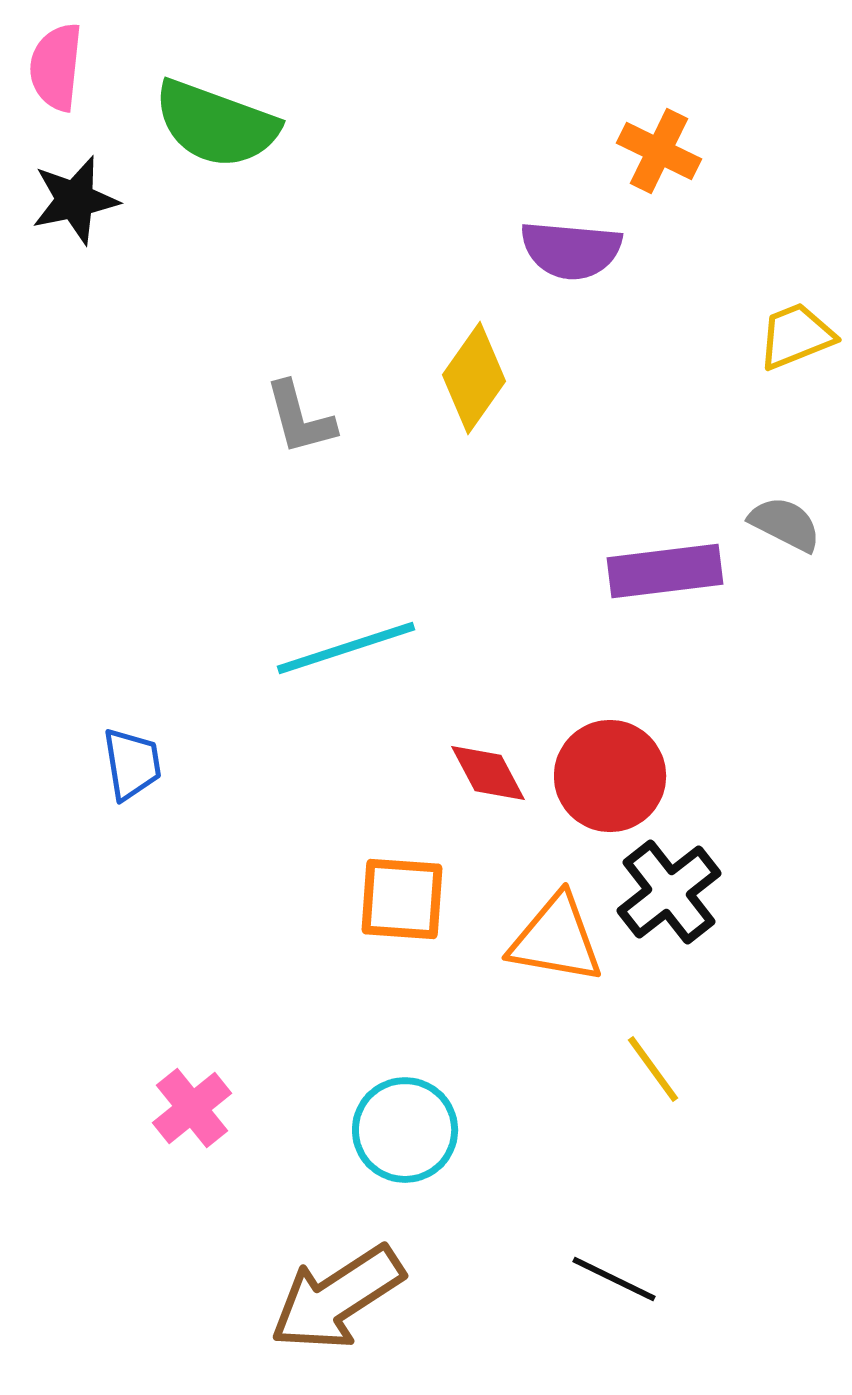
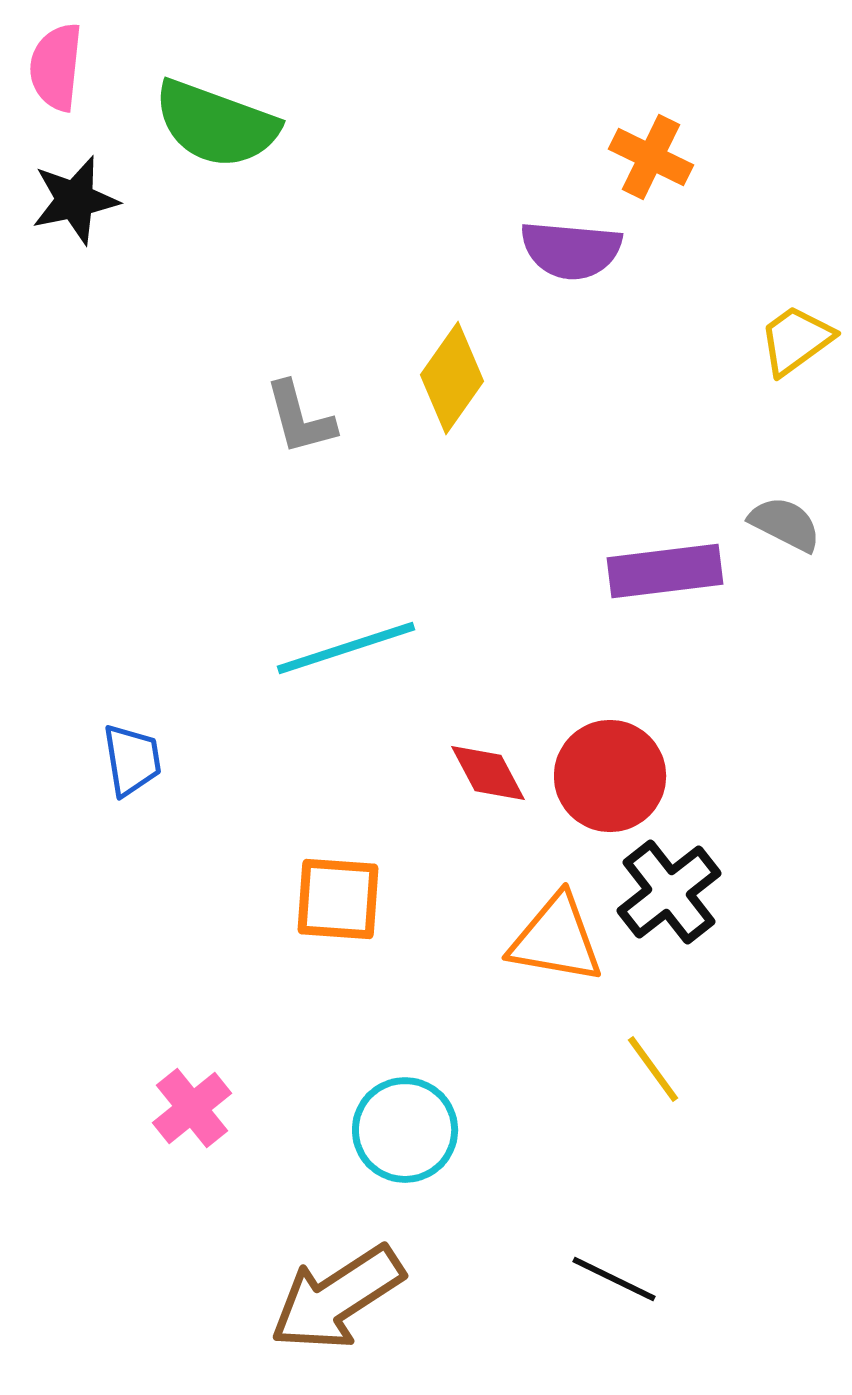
orange cross: moved 8 px left, 6 px down
yellow trapezoid: moved 4 px down; rotated 14 degrees counterclockwise
yellow diamond: moved 22 px left
blue trapezoid: moved 4 px up
orange square: moved 64 px left
